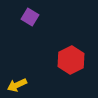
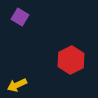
purple square: moved 10 px left
